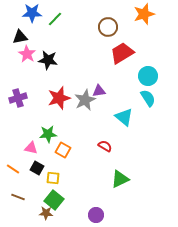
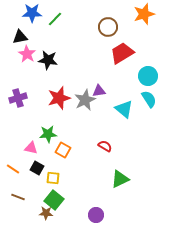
cyan semicircle: moved 1 px right, 1 px down
cyan triangle: moved 8 px up
